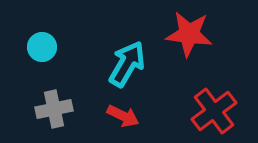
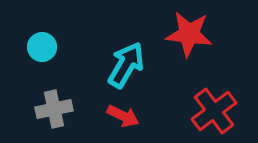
cyan arrow: moved 1 px left, 1 px down
